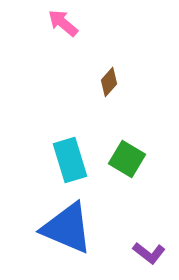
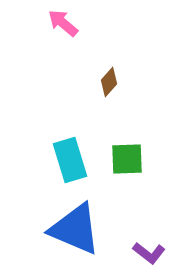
green square: rotated 33 degrees counterclockwise
blue triangle: moved 8 px right, 1 px down
